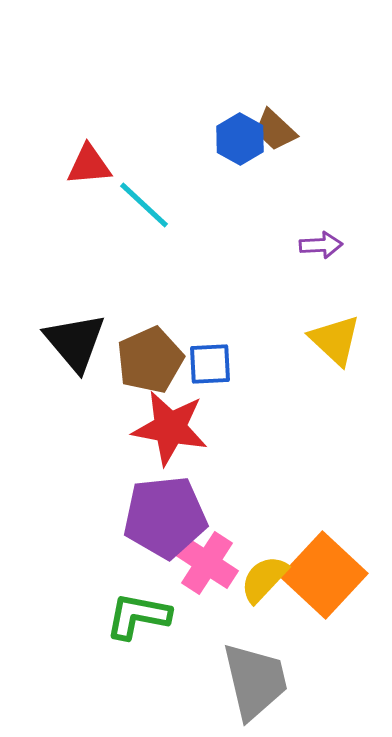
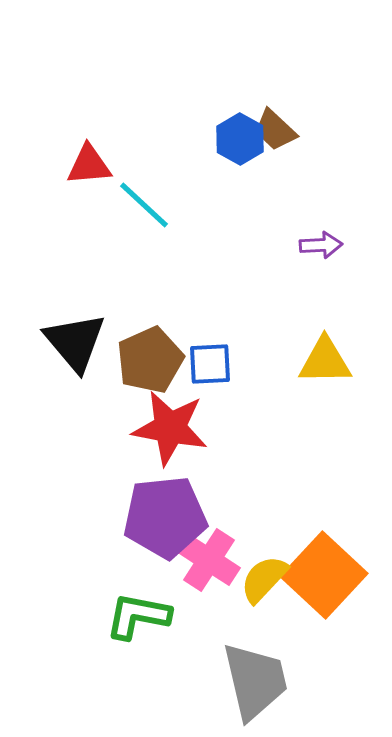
yellow triangle: moved 10 px left, 21 px down; rotated 44 degrees counterclockwise
pink cross: moved 2 px right, 3 px up
